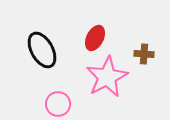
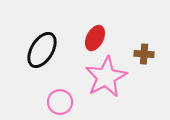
black ellipse: rotated 60 degrees clockwise
pink star: moved 1 px left
pink circle: moved 2 px right, 2 px up
